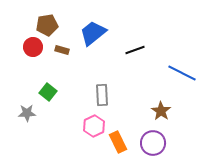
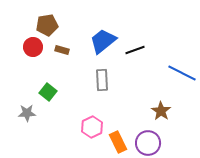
blue trapezoid: moved 10 px right, 8 px down
gray rectangle: moved 15 px up
pink hexagon: moved 2 px left, 1 px down
purple circle: moved 5 px left
